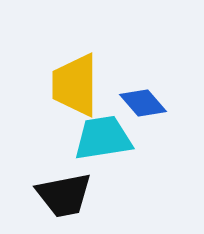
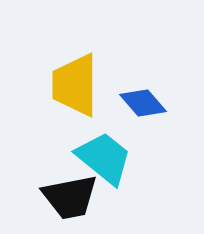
cyan trapezoid: moved 1 px right, 20 px down; rotated 48 degrees clockwise
black trapezoid: moved 6 px right, 2 px down
